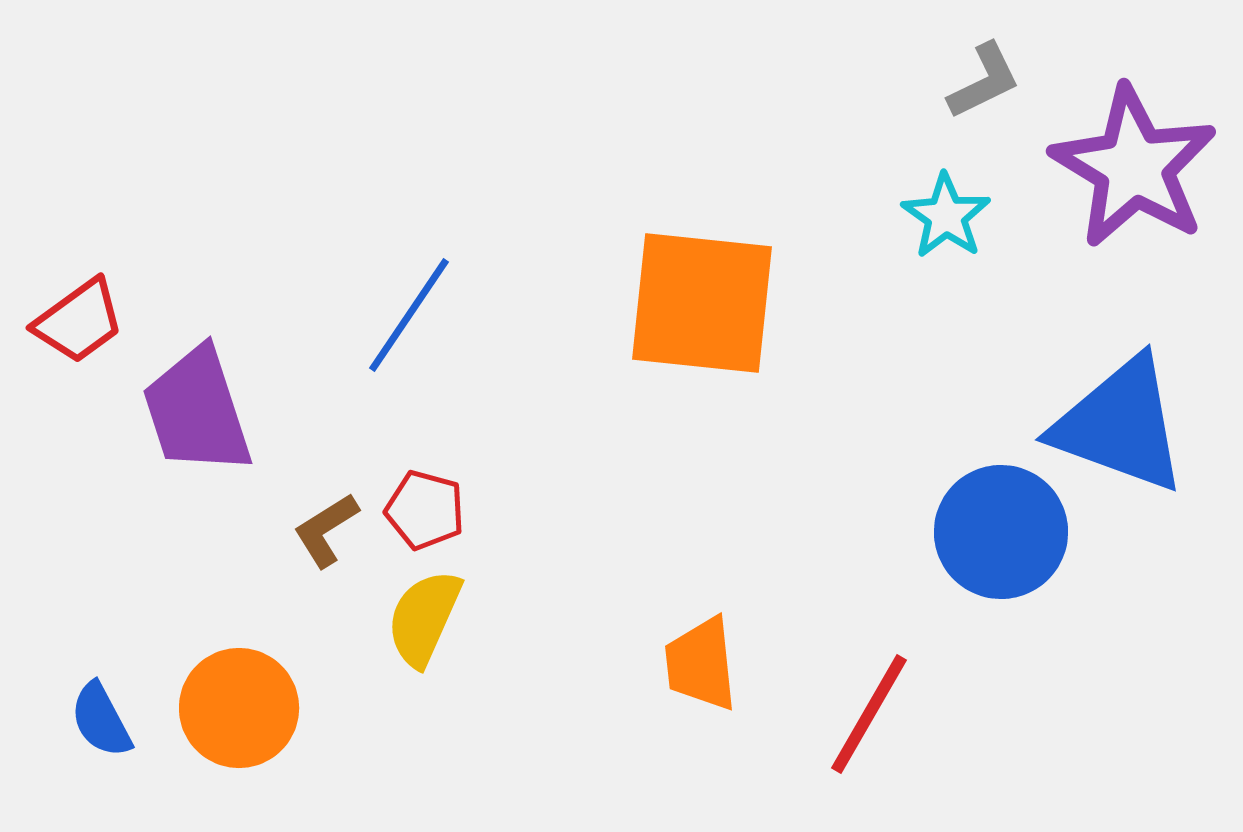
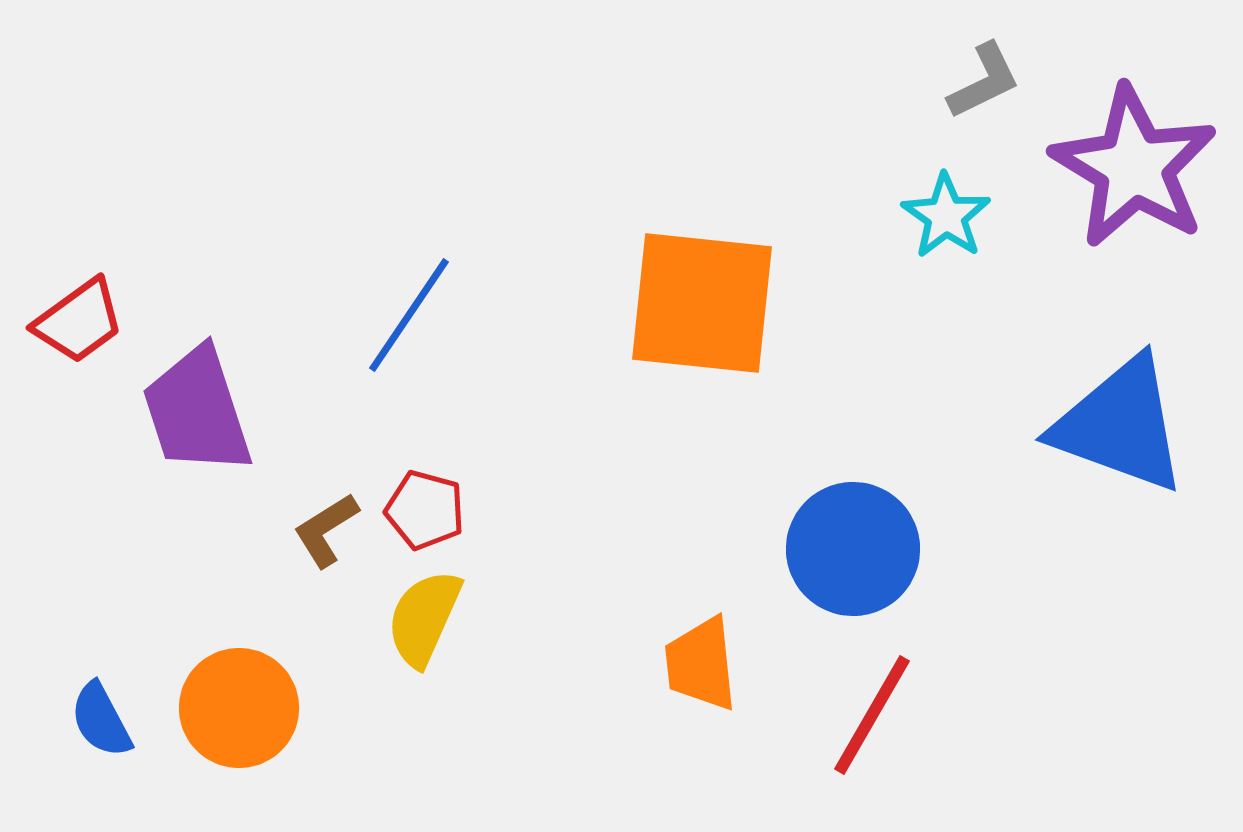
blue circle: moved 148 px left, 17 px down
red line: moved 3 px right, 1 px down
